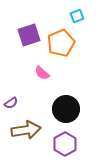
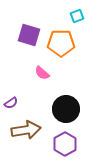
purple square: rotated 35 degrees clockwise
orange pentagon: rotated 24 degrees clockwise
